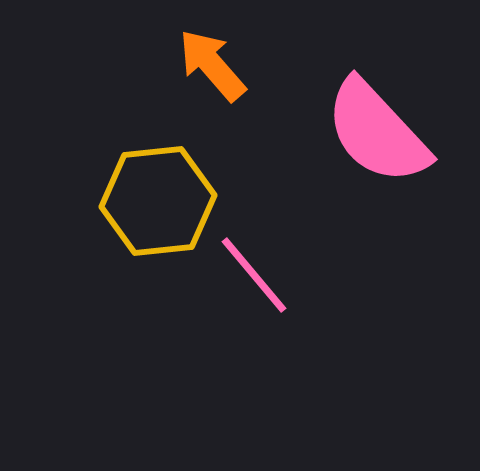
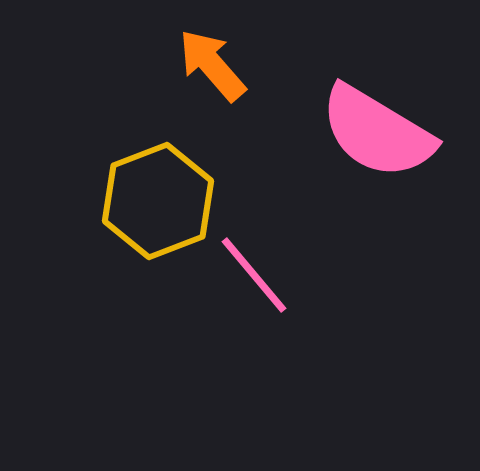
pink semicircle: rotated 16 degrees counterclockwise
yellow hexagon: rotated 15 degrees counterclockwise
